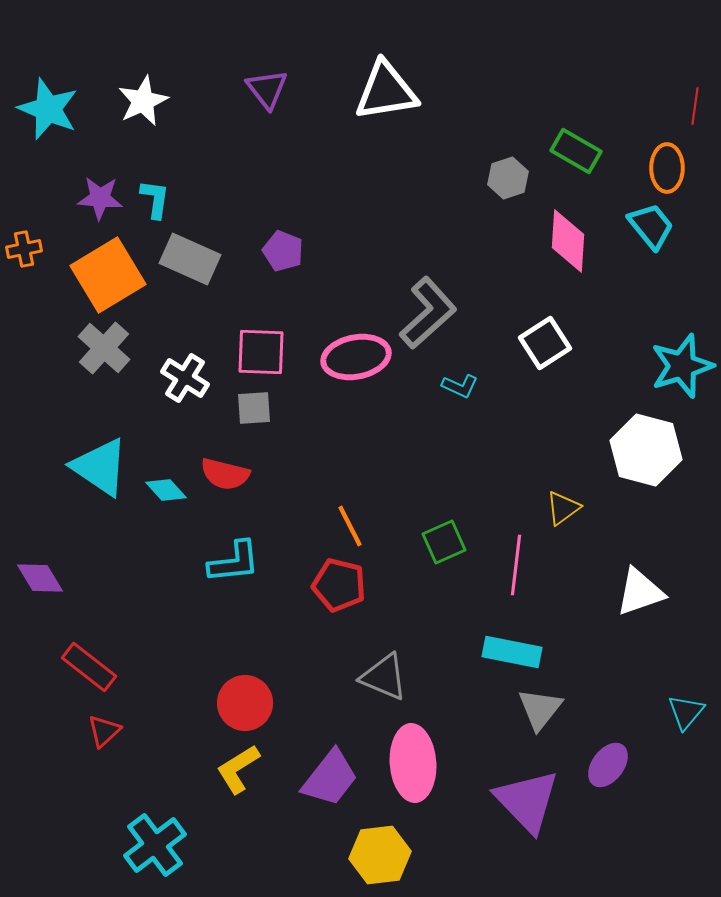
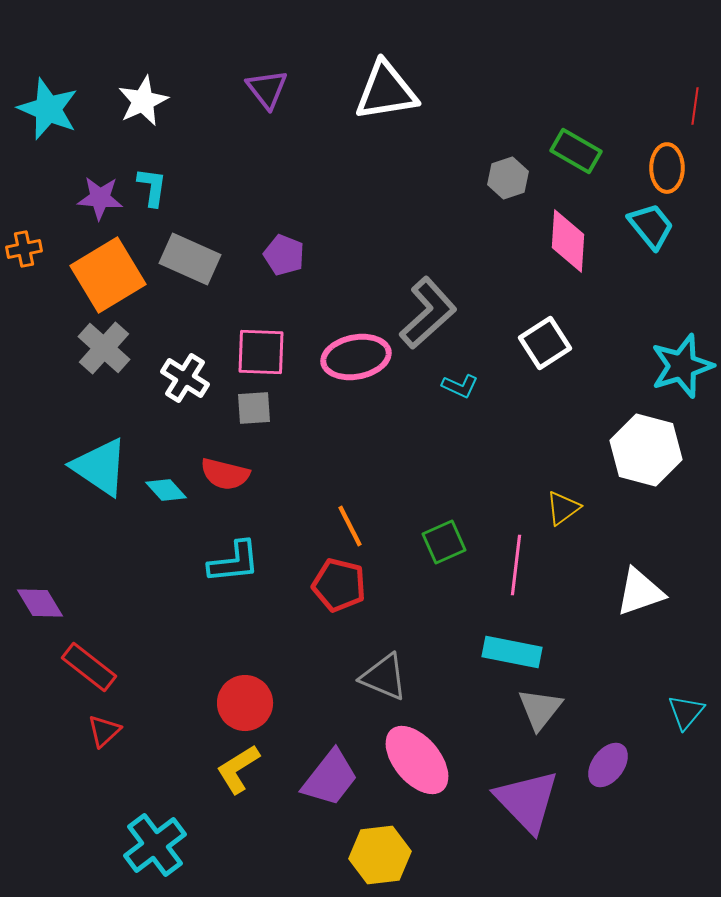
cyan L-shape at (155, 199): moved 3 px left, 12 px up
purple pentagon at (283, 251): moved 1 px right, 4 px down
purple diamond at (40, 578): moved 25 px down
pink ellipse at (413, 763): moved 4 px right, 3 px up; rotated 36 degrees counterclockwise
